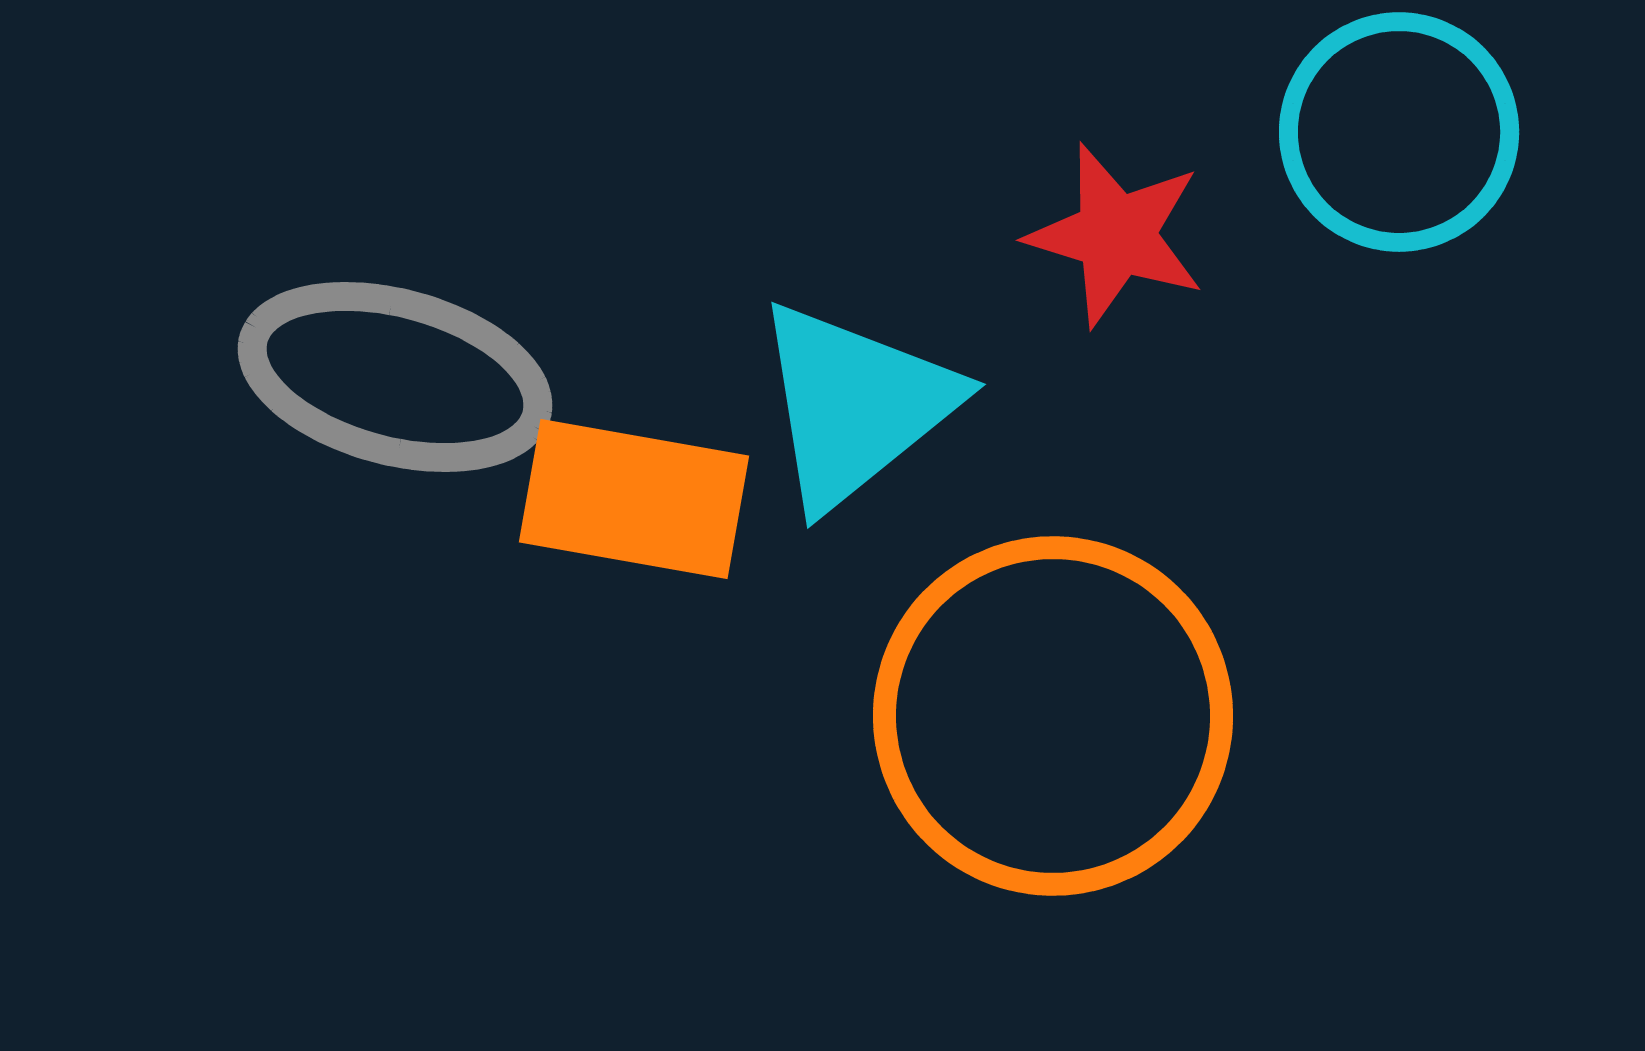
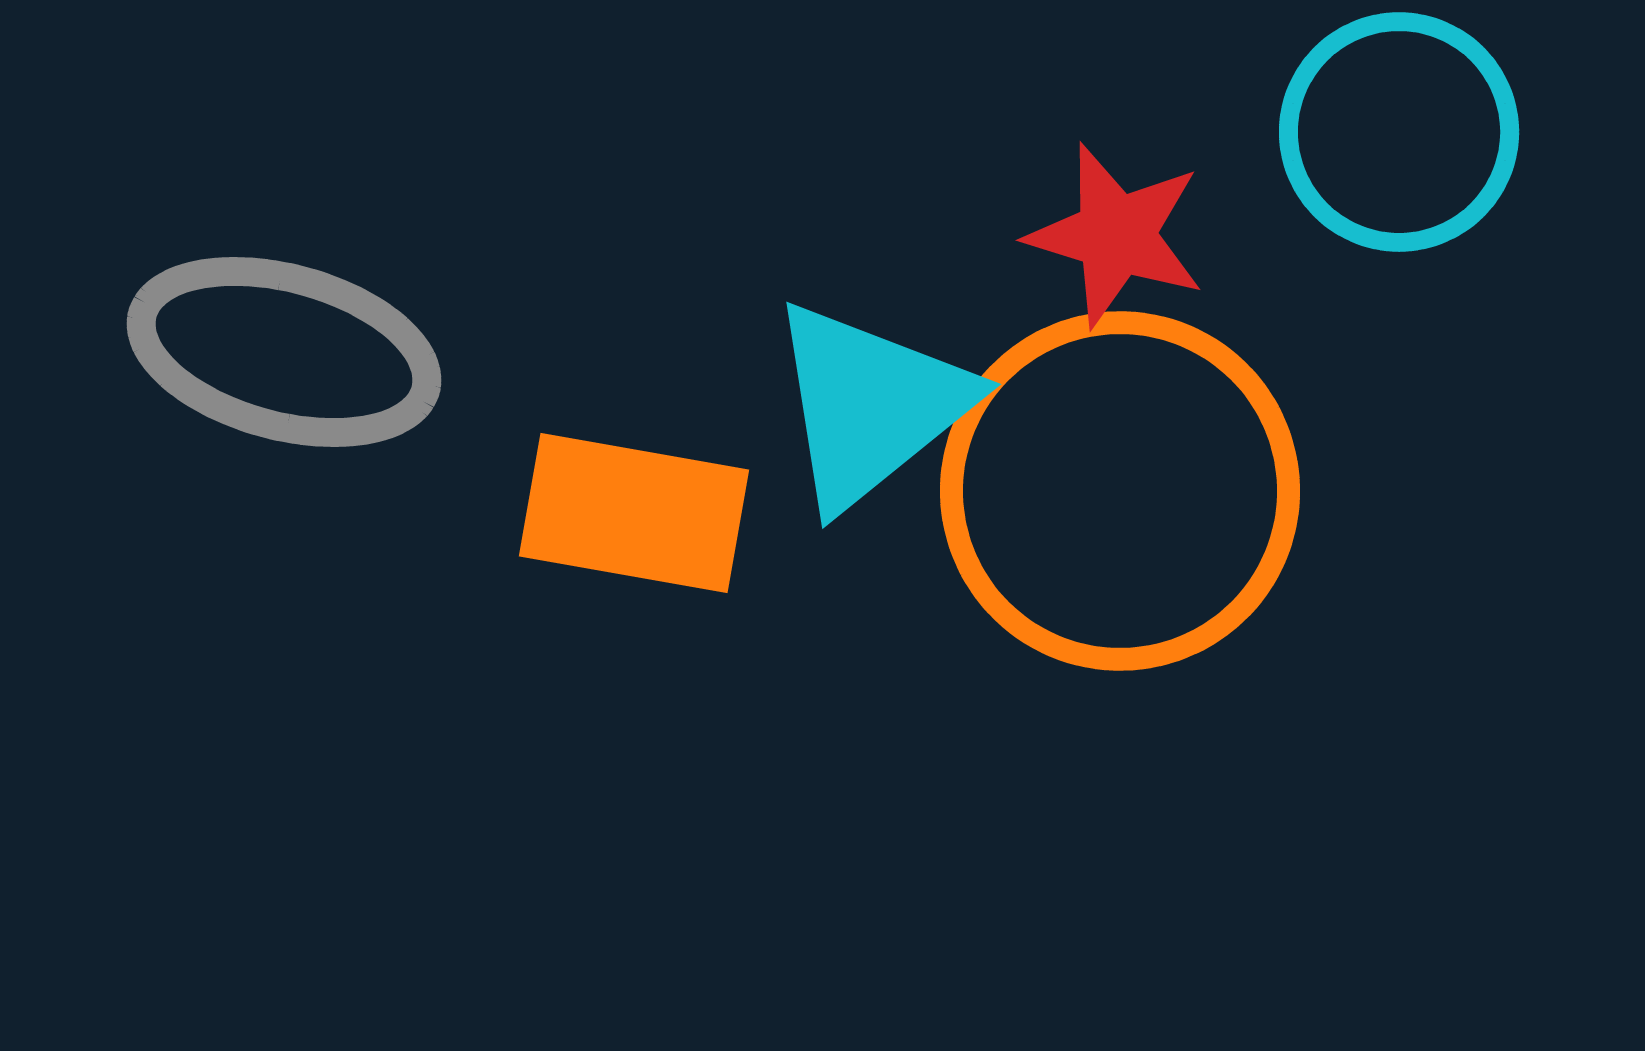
gray ellipse: moved 111 px left, 25 px up
cyan triangle: moved 15 px right
orange rectangle: moved 14 px down
orange circle: moved 67 px right, 225 px up
